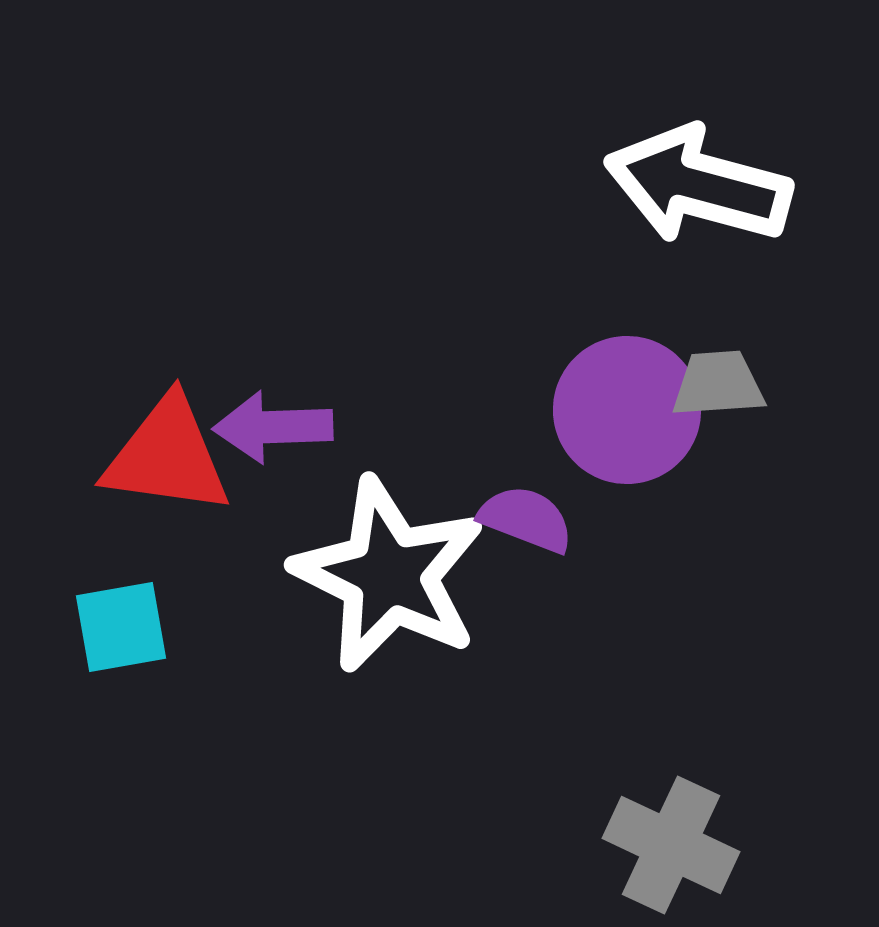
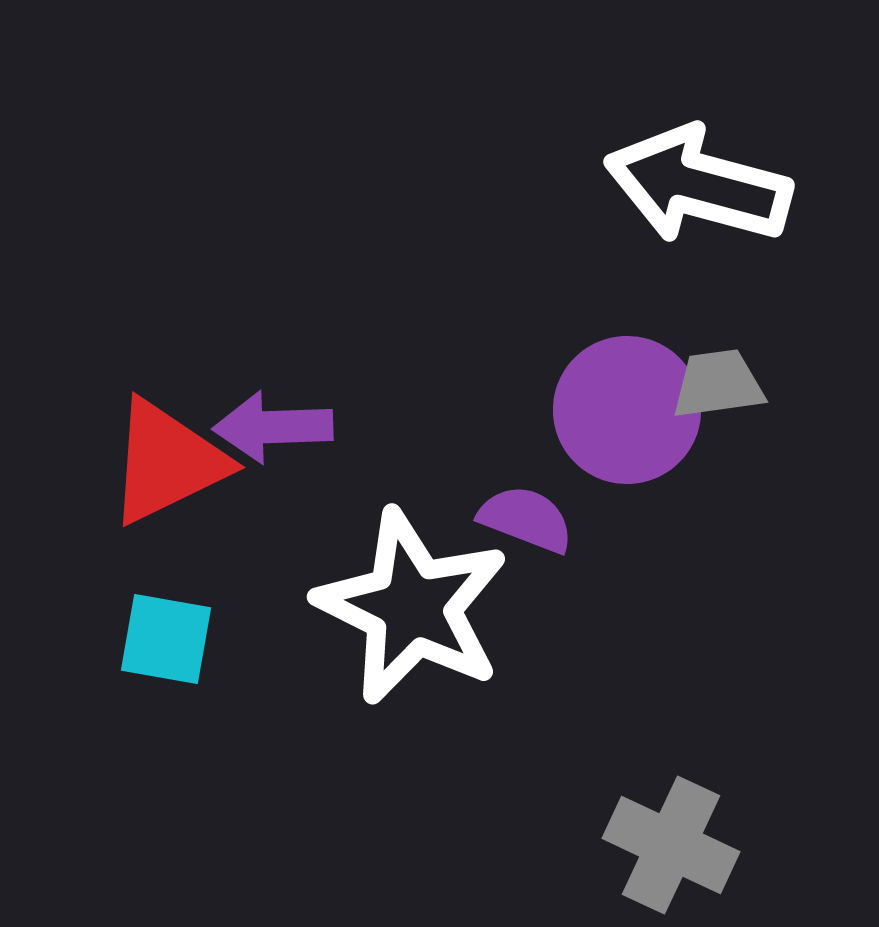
gray trapezoid: rotated 4 degrees counterclockwise
red triangle: moved 6 px down; rotated 34 degrees counterclockwise
white star: moved 23 px right, 32 px down
cyan square: moved 45 px right, 12 px down; rotated 20 degrees clockwise
